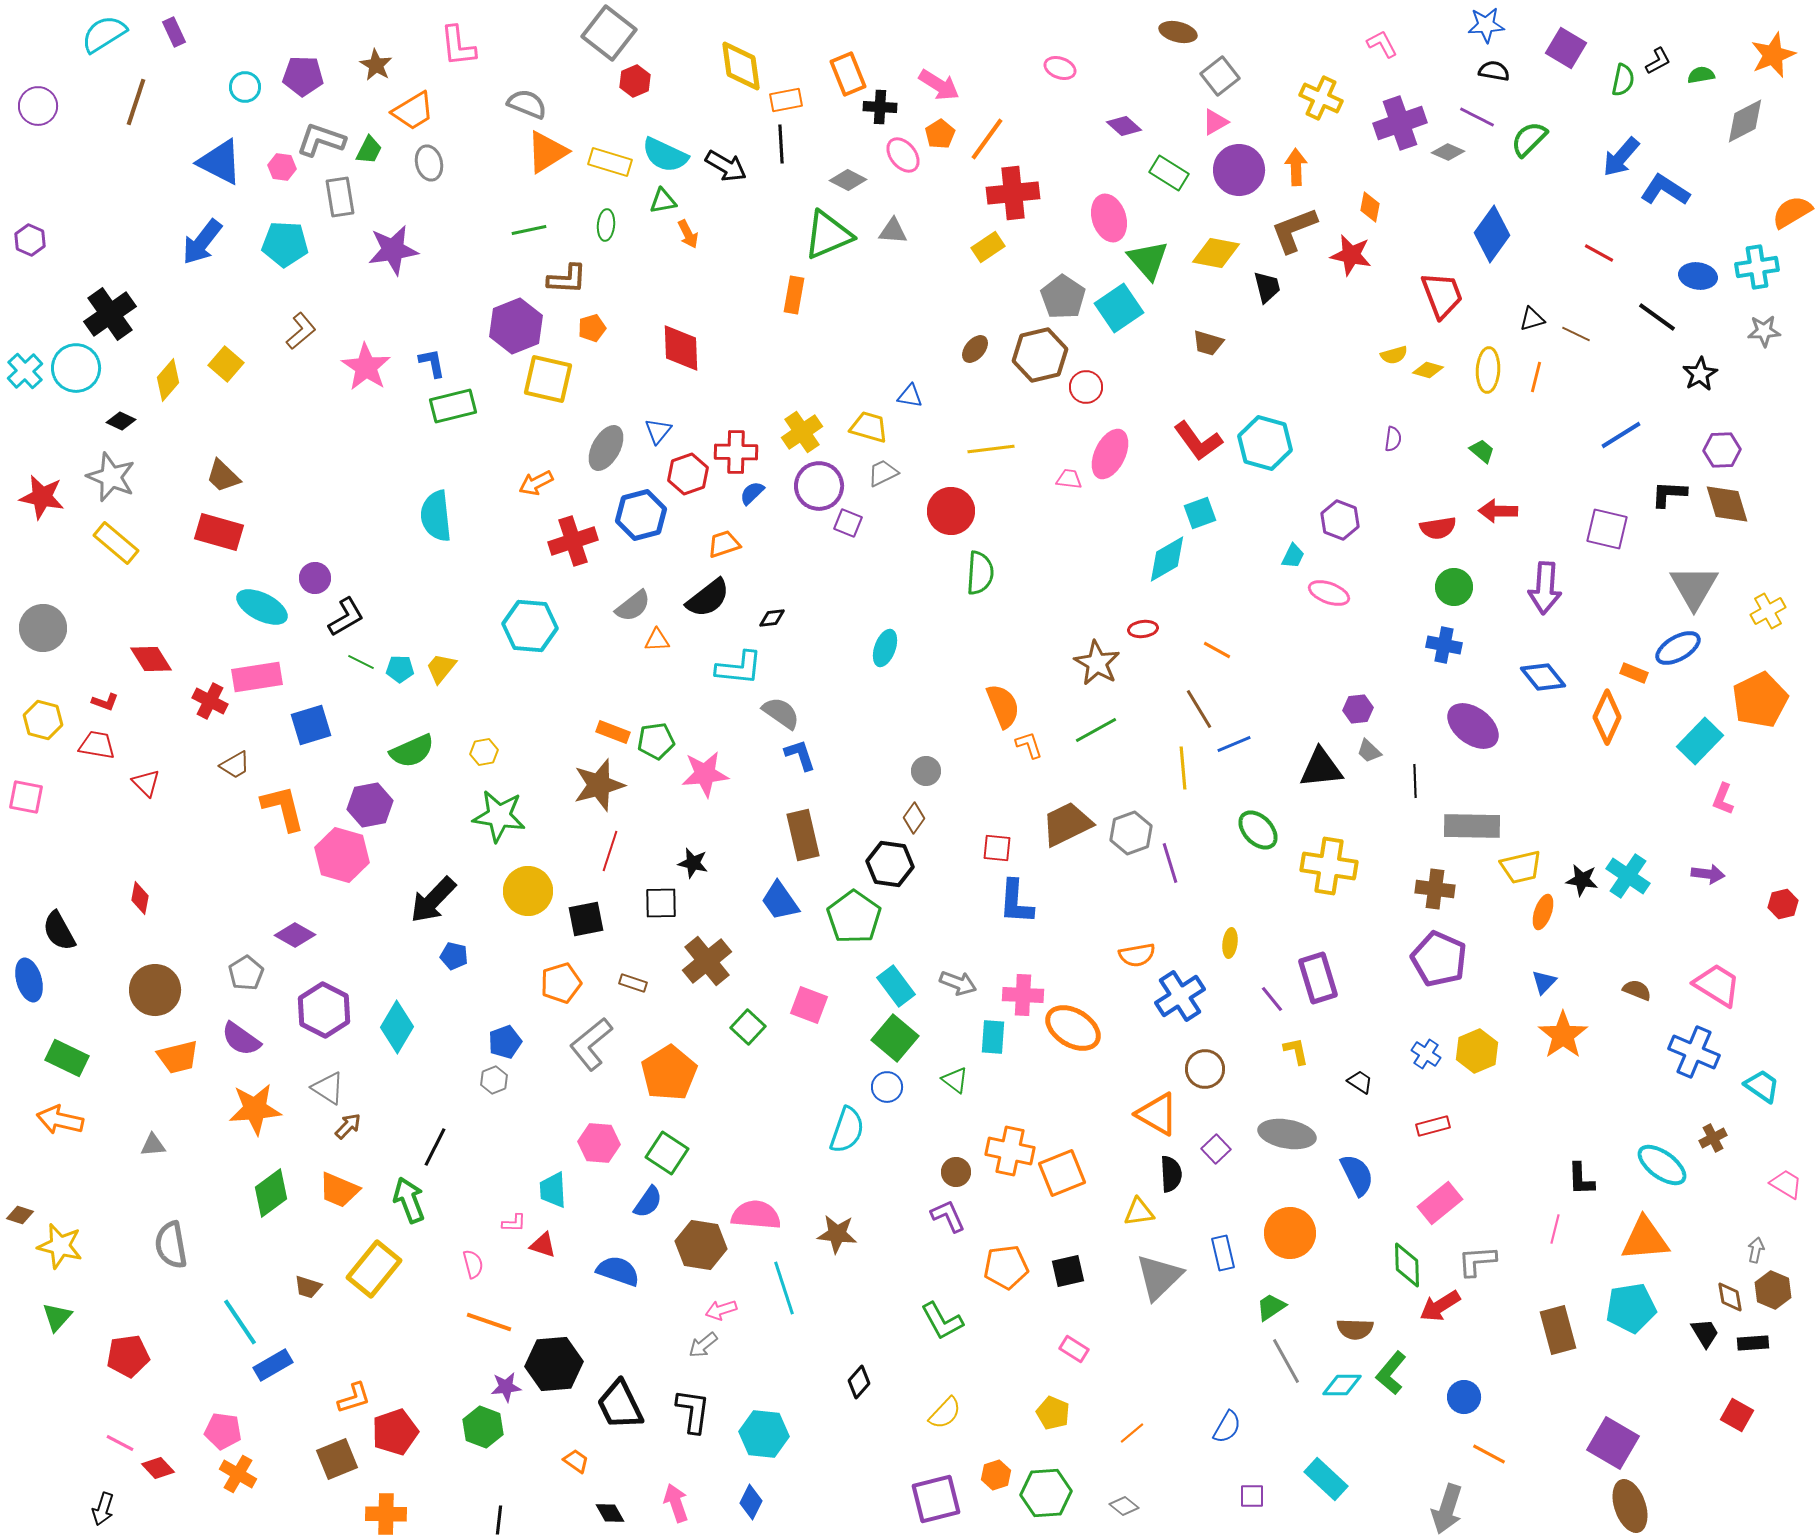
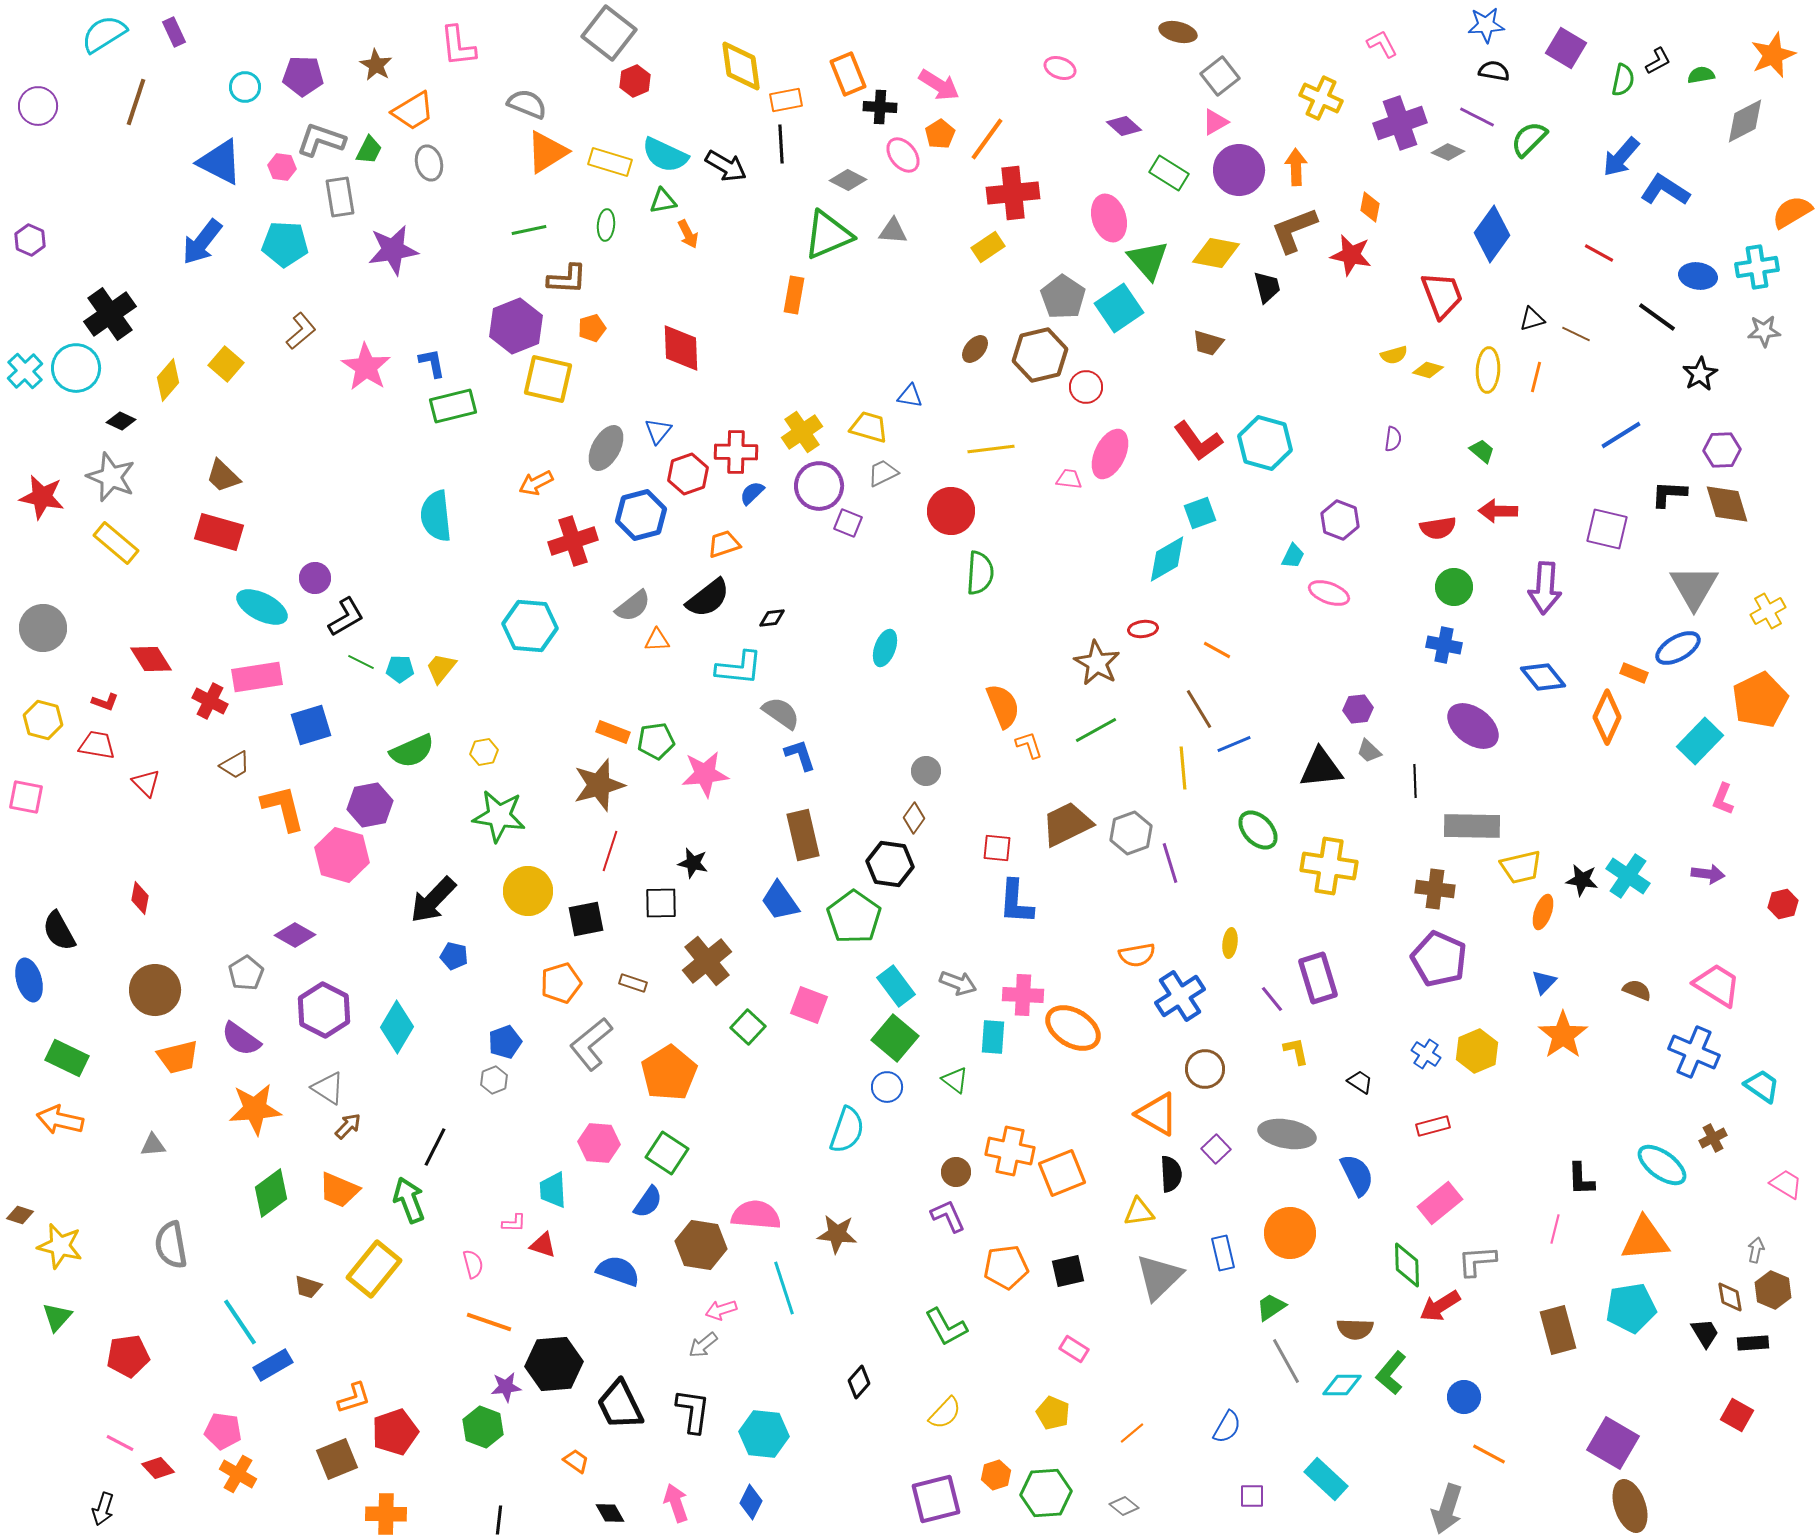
green L-shape at (942, 1321): moved 4 px right, 6 px down
